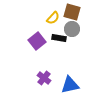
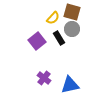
black rectangle: rotated 48 degrees clockwise
